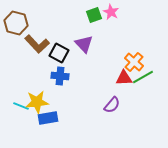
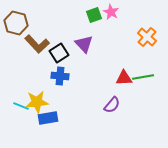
black square: rotated 30 degrees clockwise
orange cross: moved 13 px right, 25 px up
green line: rotated 20 degrees clockwise
